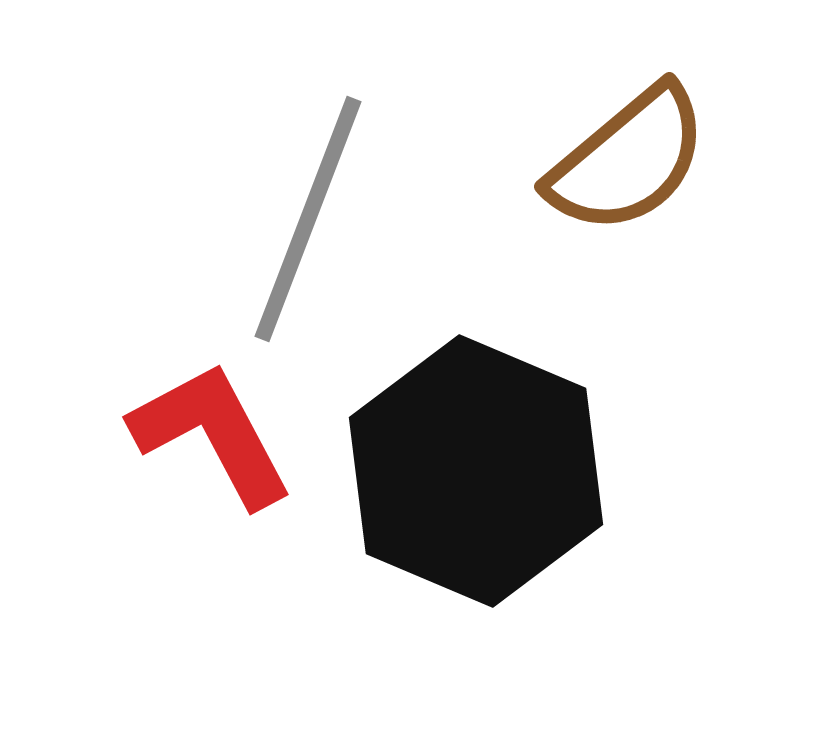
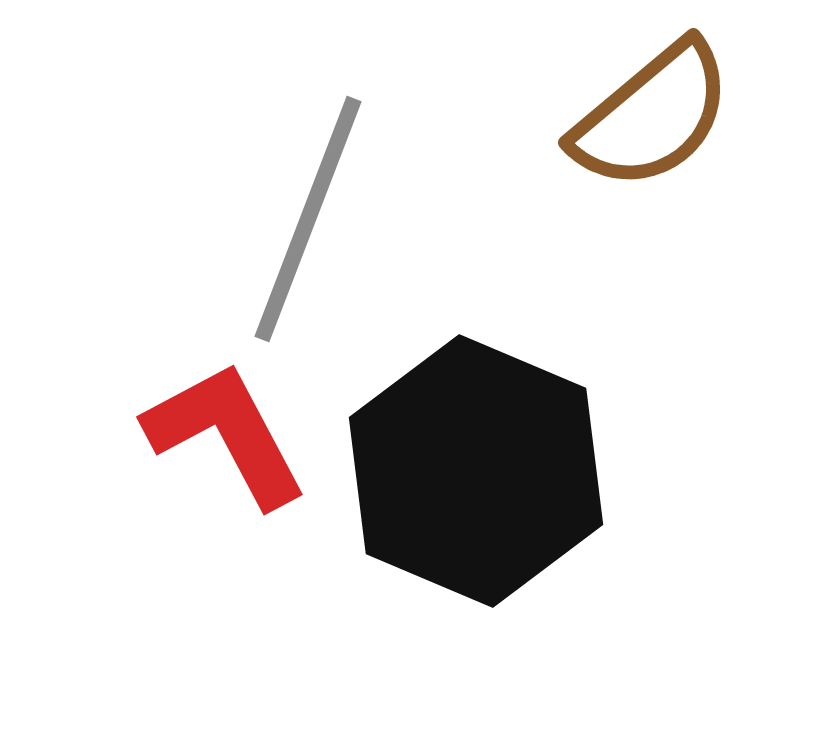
brown semicircle: moved 24 px right, 44 px up
red L-shape: moved 14 px right
